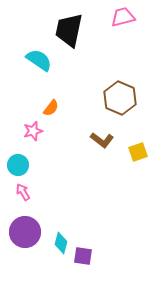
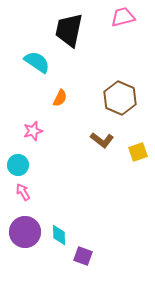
cyan semicircle: moved 2 px left, 2 px down
orange semicircle: moved 9 px right, 10 px up; rotated 12 degrees counterclockwise
cyan diamond: moved 2 px left, 8 px up; rotated 15 degrees counterclockwise
purple square: rotated 12 degrees clockwise
